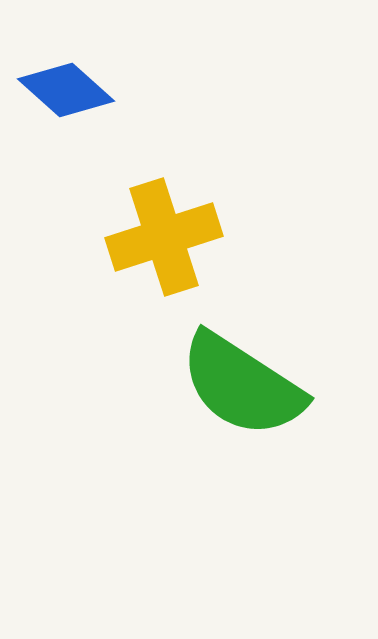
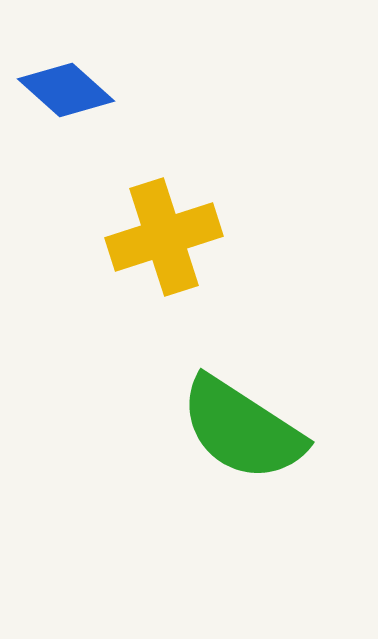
green semicircle: moved 44 px down
